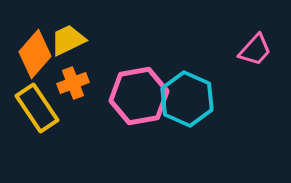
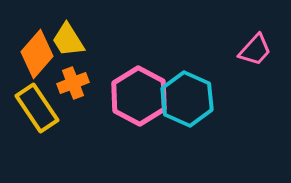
yellow trapezoid: rotated 96 degrees counterclockwise
orange diamond: moved 2 px right
pink hexagon: rotated 22 degrees counterclockwise
